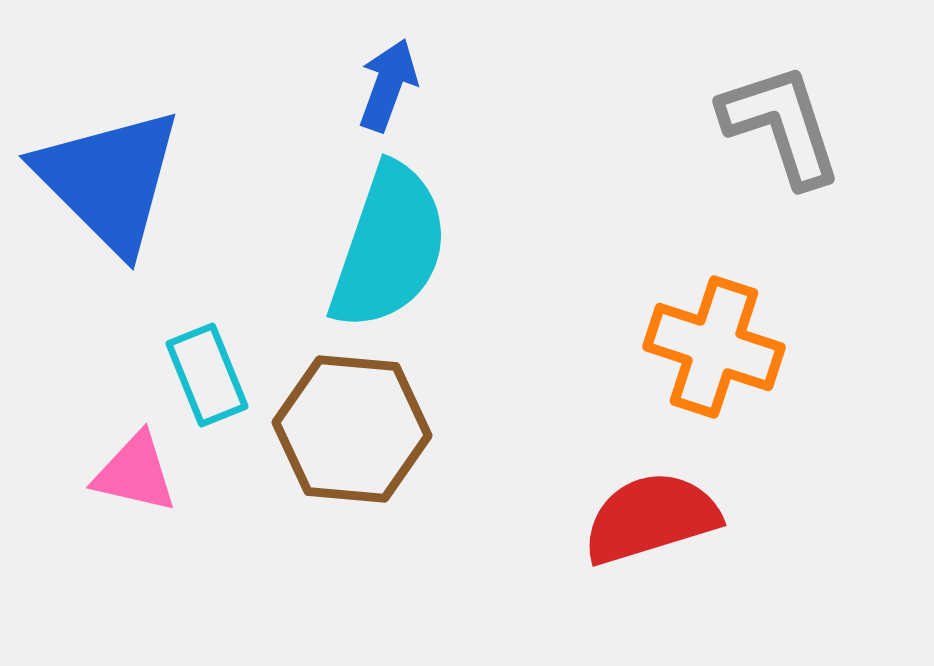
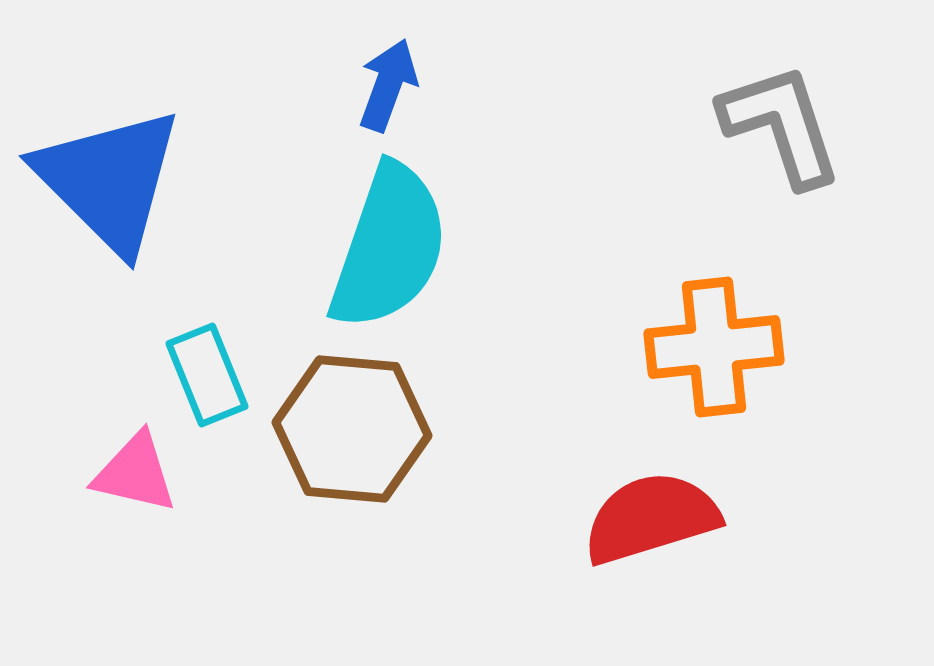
orange cross: rotated 24 degrees counterclockwise
